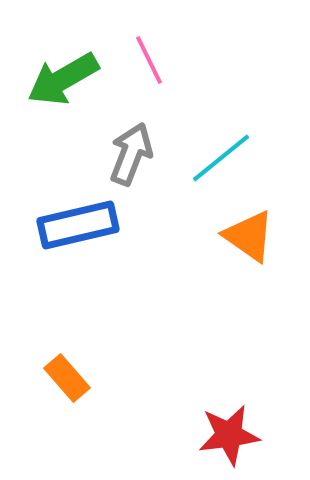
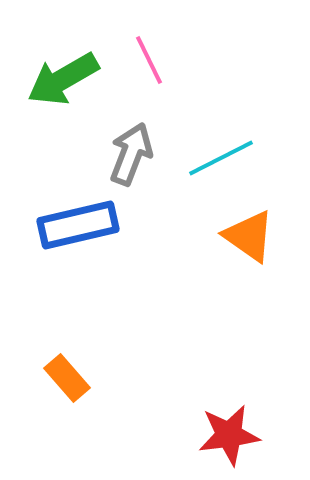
cyan line: rotated 12 degrees clockwise
